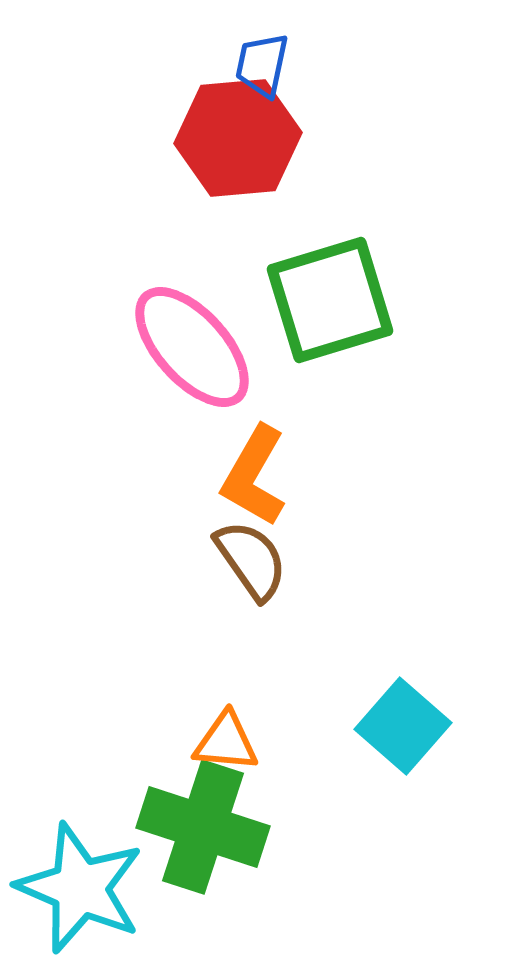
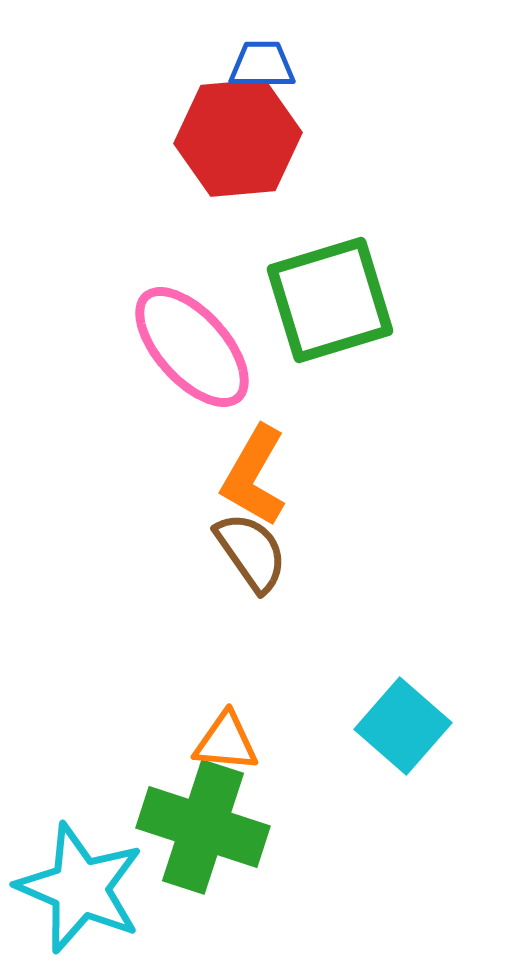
blue trapezoid: rotated 78 degrees clockwise
brown semicircle: moved 8 px up
